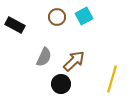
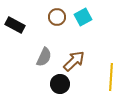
cyan square: moved 1 px left, 1 px down
yellow line: moved 1 px left, 2 px up; rotated 12 degrees counterclockwise
black circle: moved 1 px left
